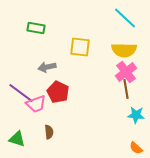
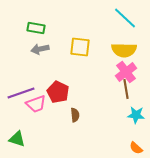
gray arrow: moved 7 px left, 18 px up
purple line: rotated 56 degrees counterclockwise
brown semicircle: moved 26 px right, 17 px up
